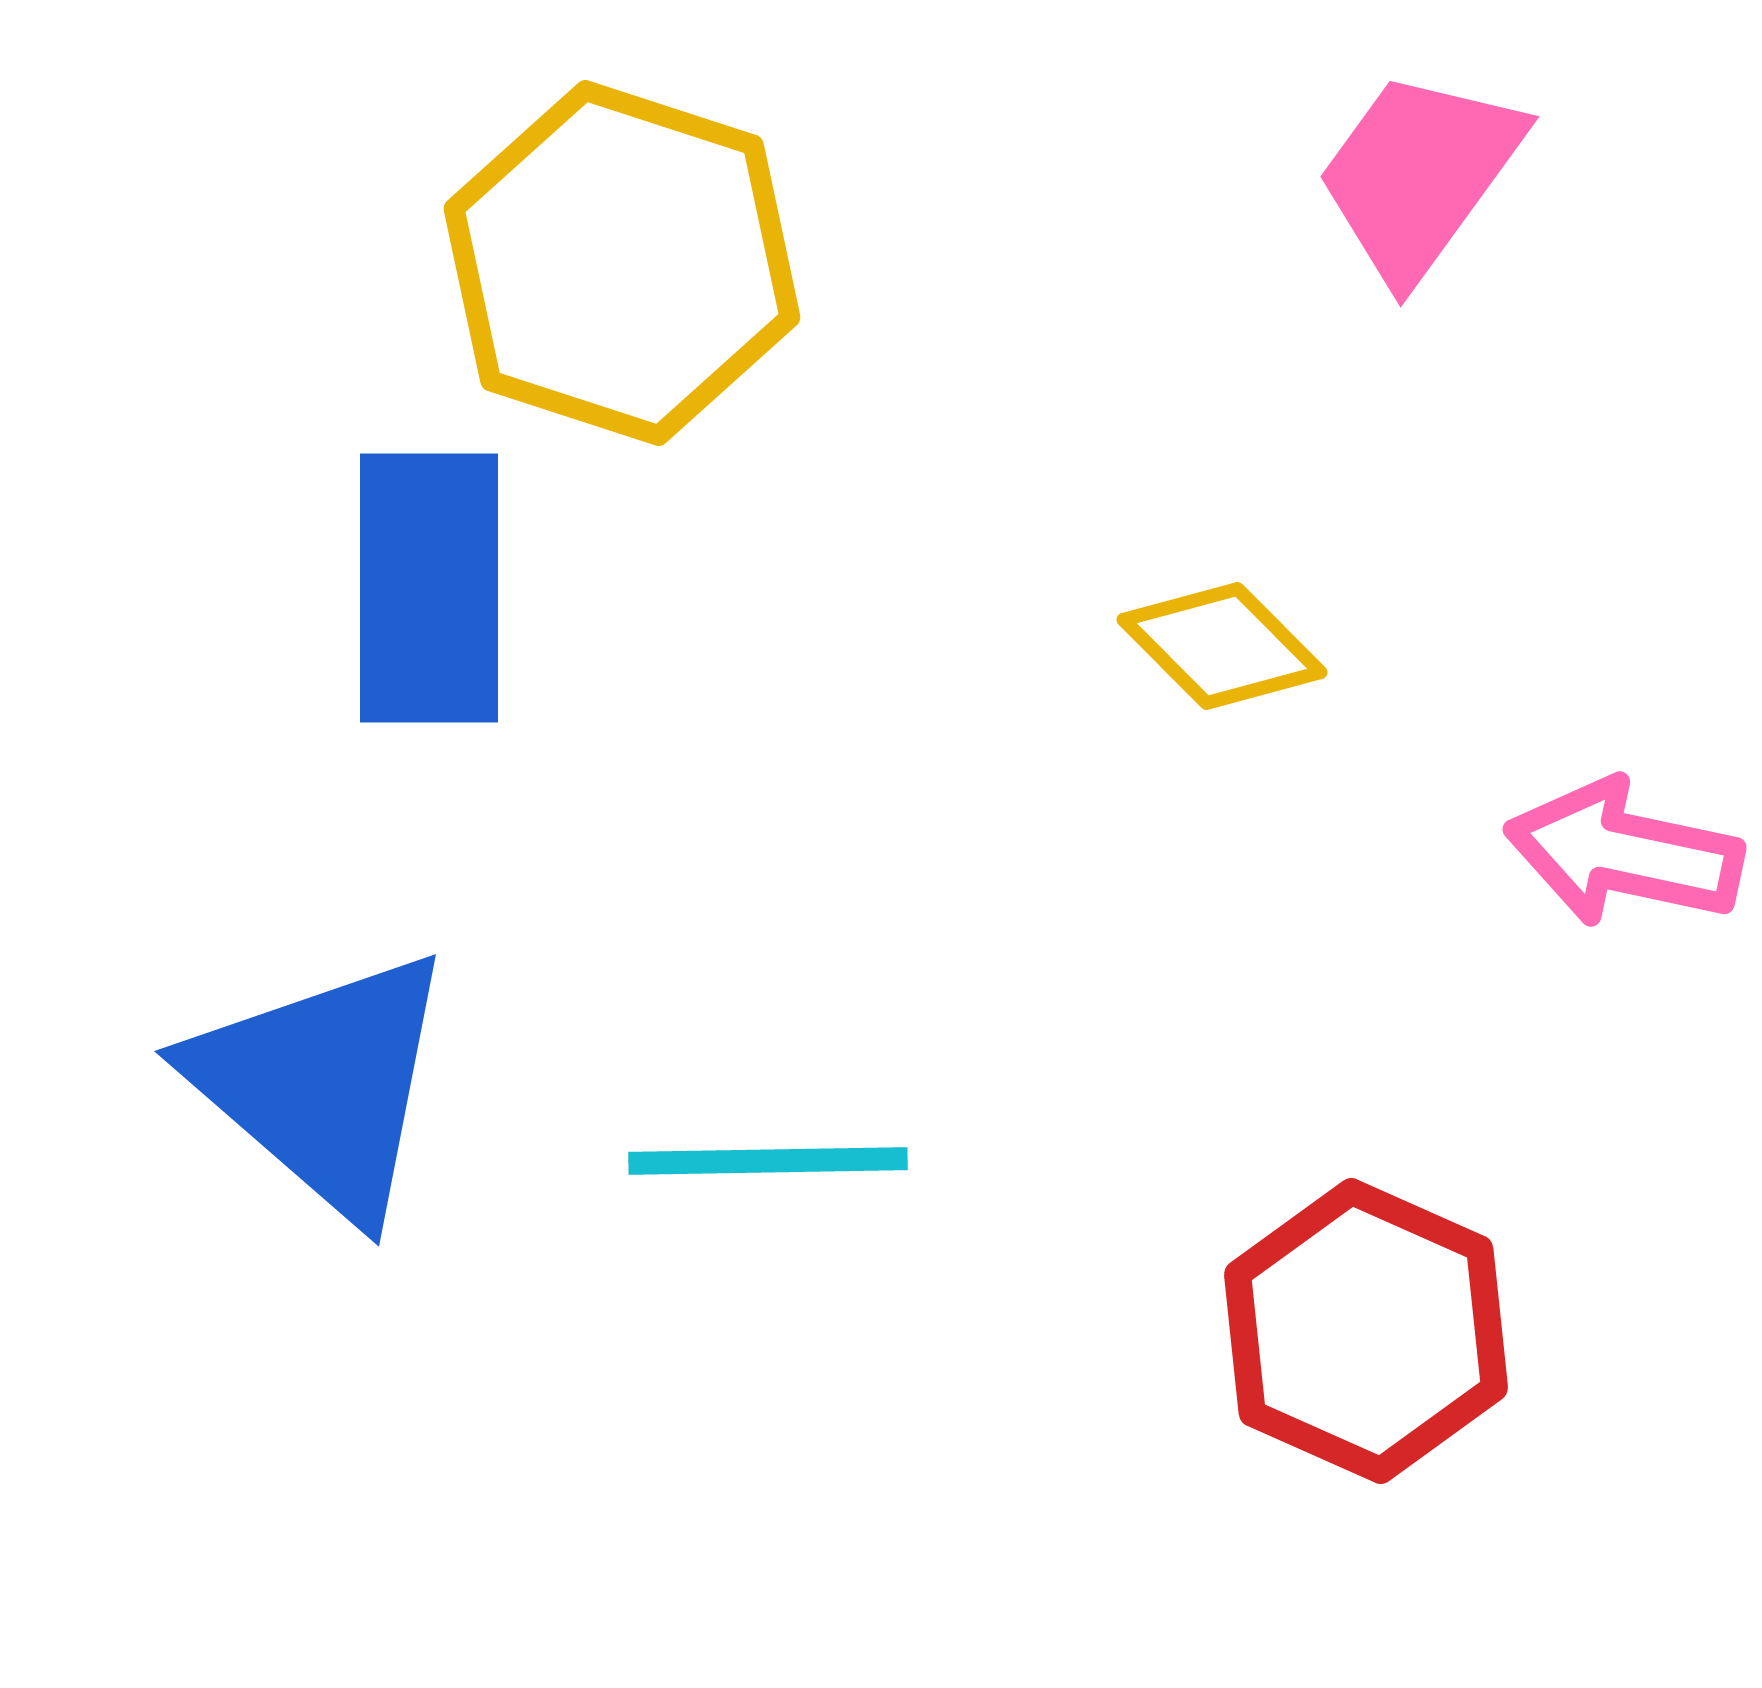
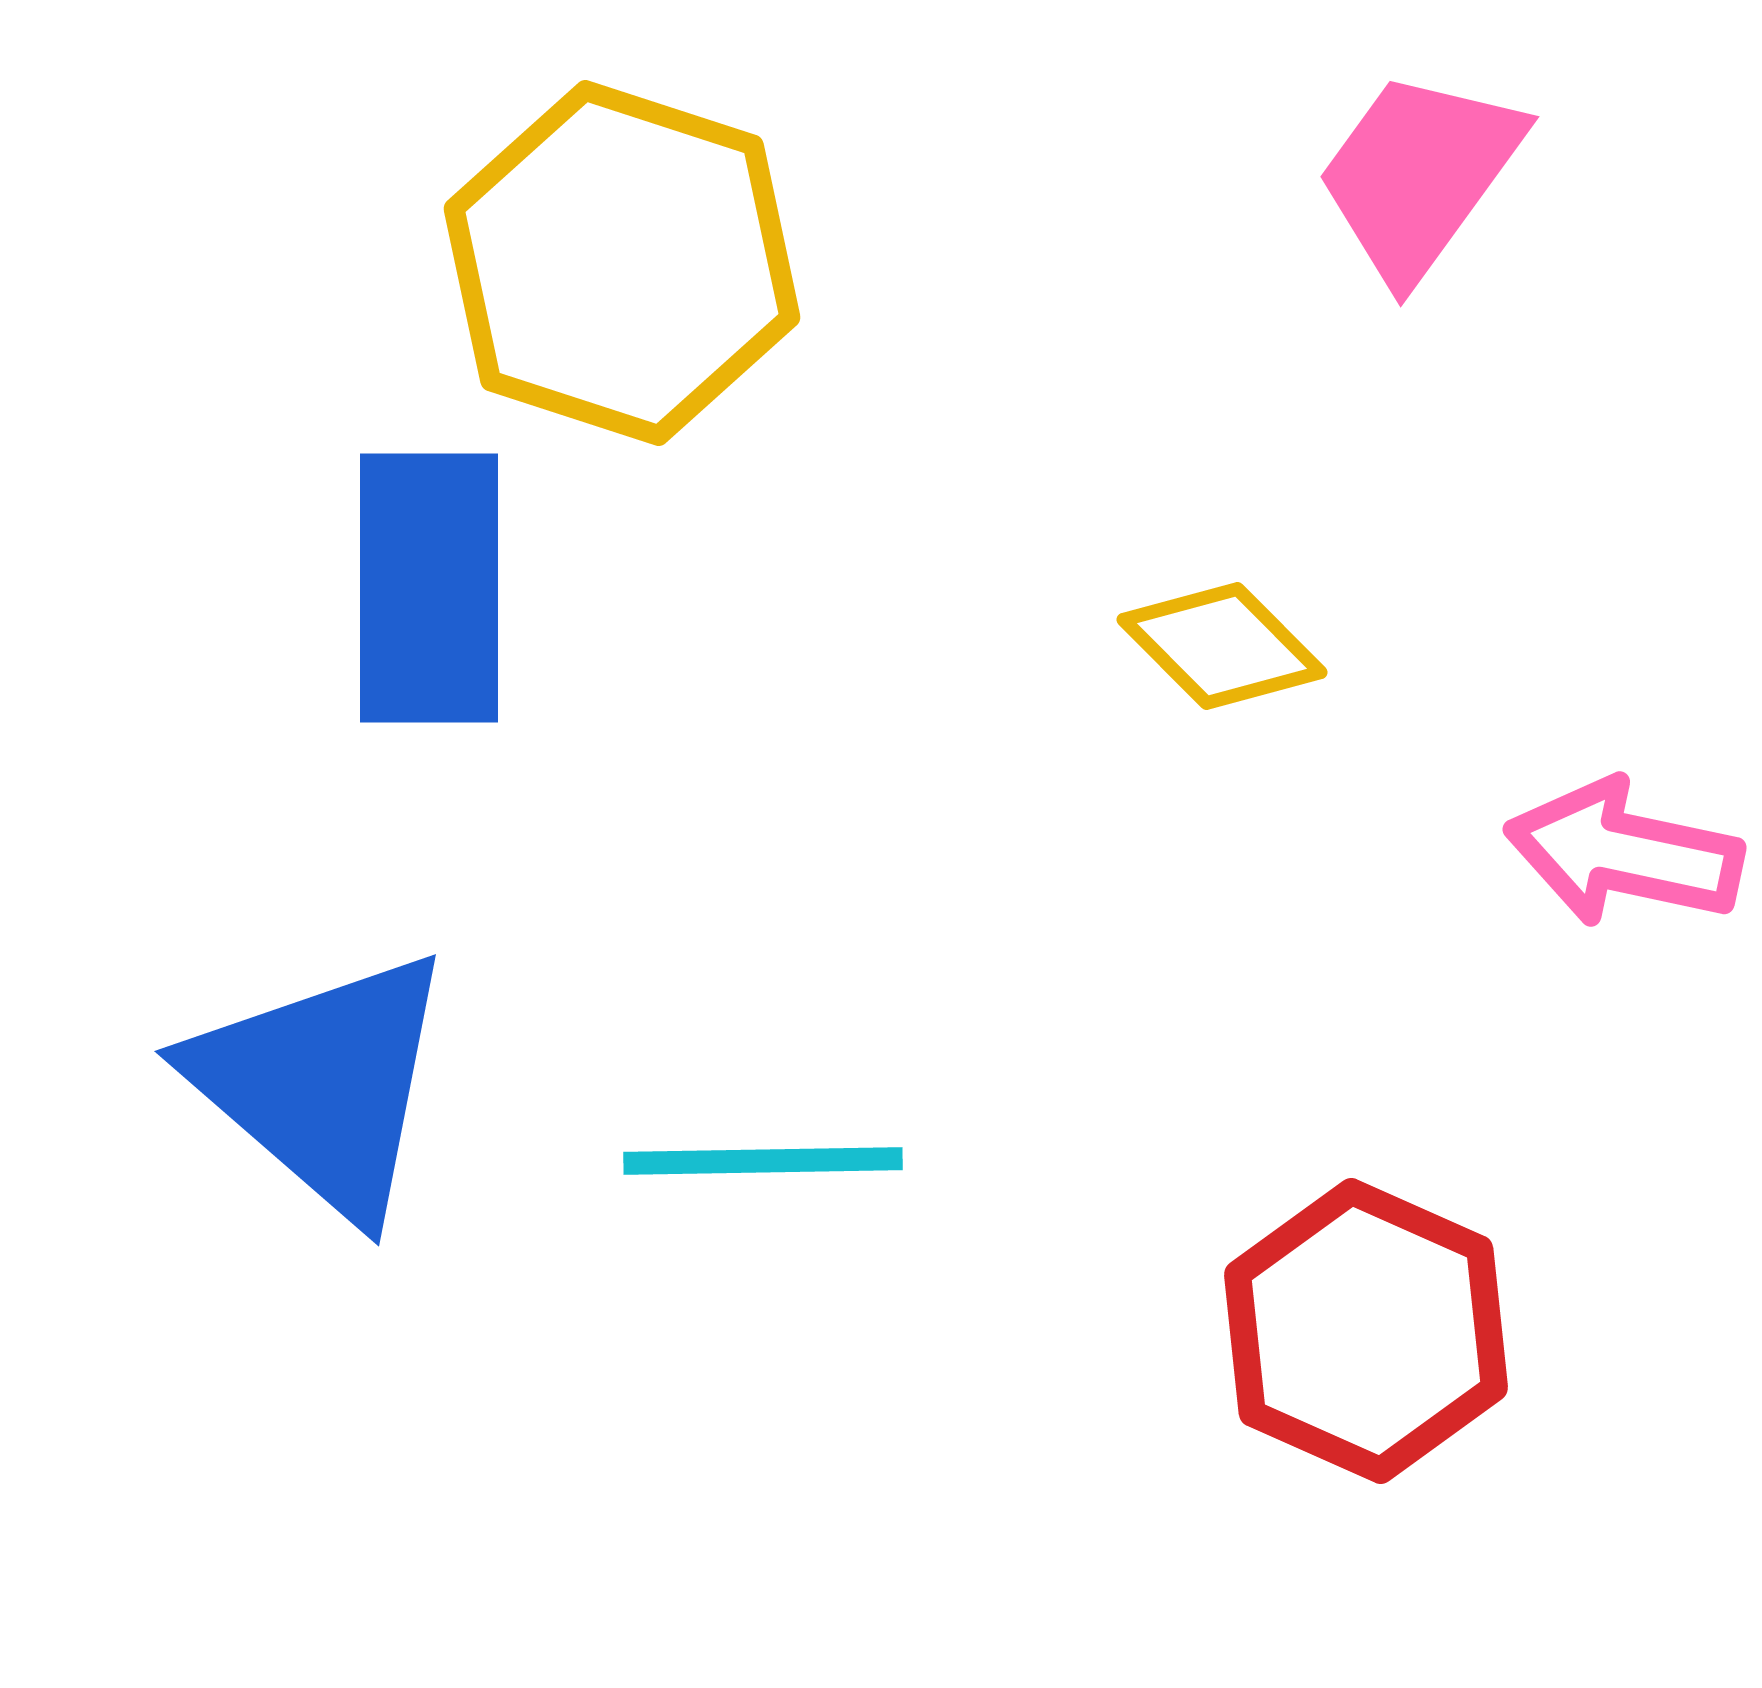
cyan line: moved 5 px left
